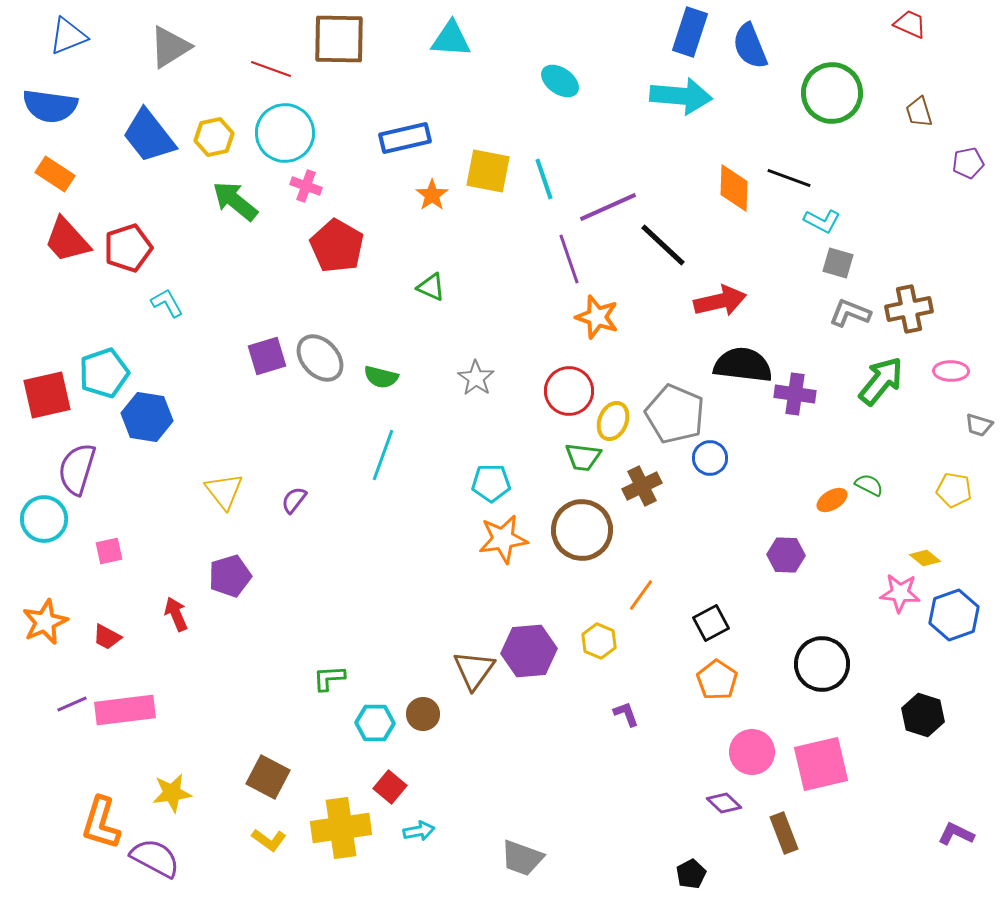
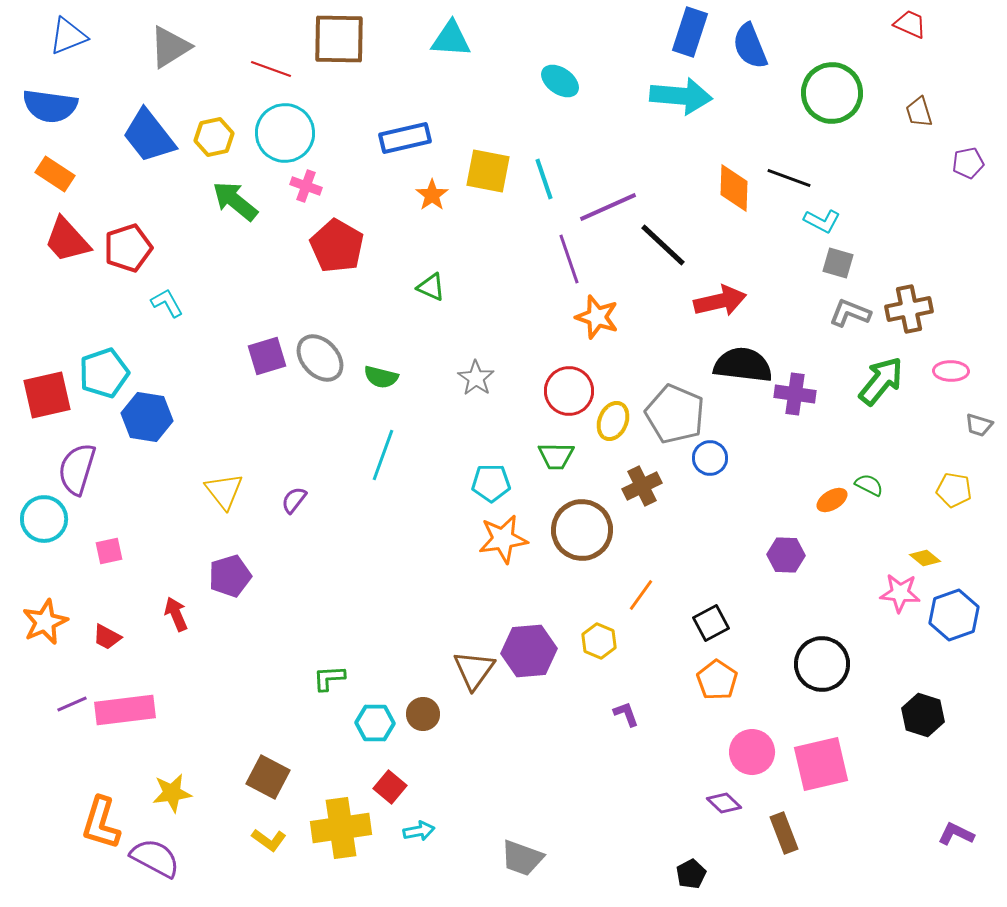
green trapezoid at (583, 457): moved 27 px left, 1 px up; rotated 6 degrees counterclockwise
